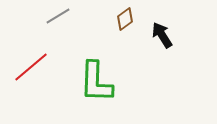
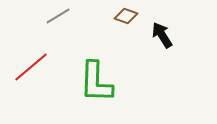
brown diamond: moved 1 px right, 3 px up; rotated 55 degrees clockwise
